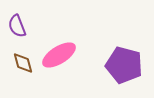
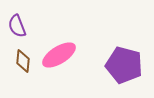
brown diamond: moved 2 px up; rotated 20 degrees clockwise
